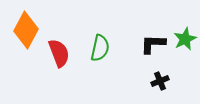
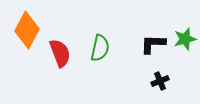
orange diamond: moved 1 px right
green star: rotated 10 degrees clockwise
red semicircle: moved 1 px right
